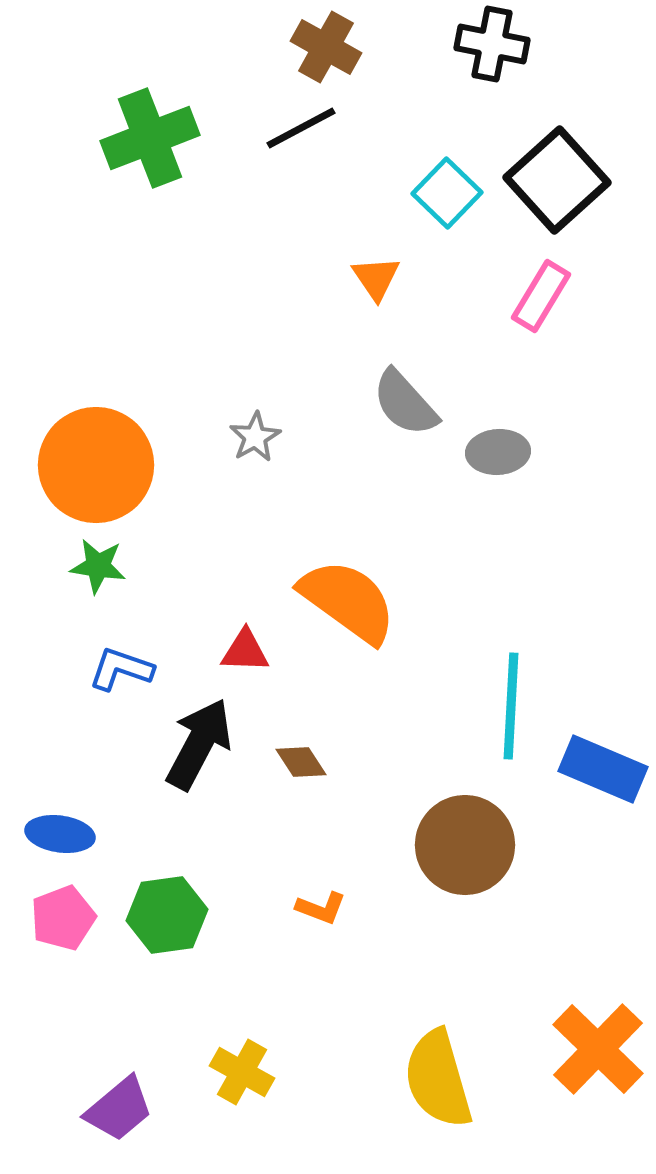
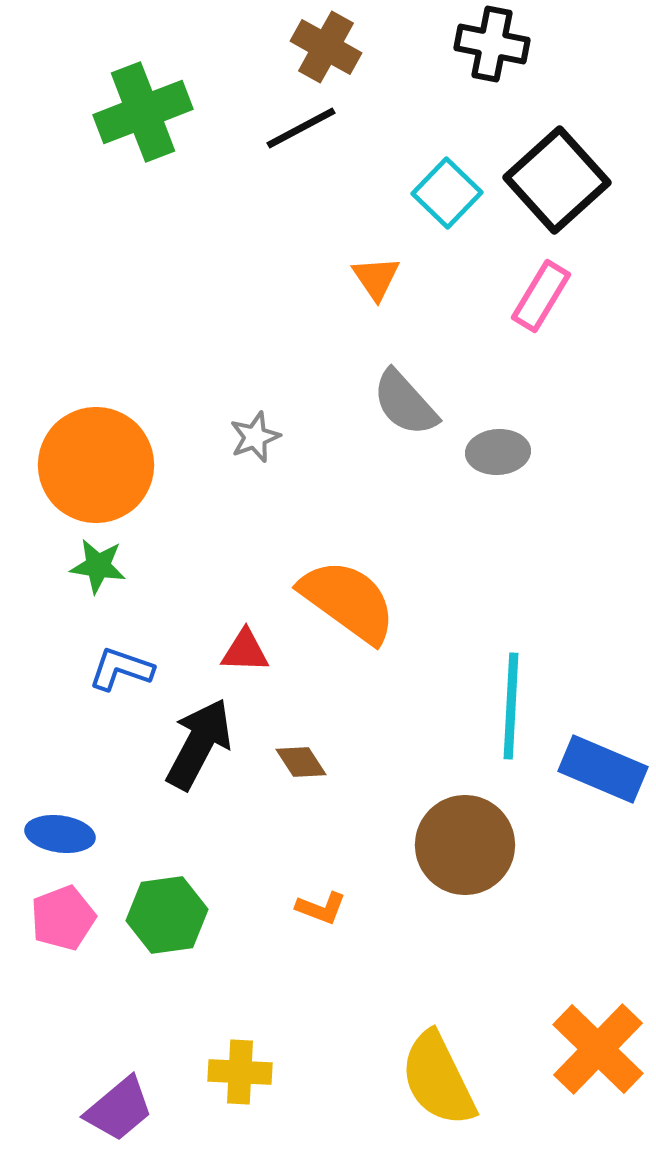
green cross: moved 7 px left, 26 px up
gray star: rotated 9 degrees clockwise
yellow cross: moved 2 px left; rotated 26 degrees counterclockwise
yellow semicircle: rotated 10 degrees counterclockwise
